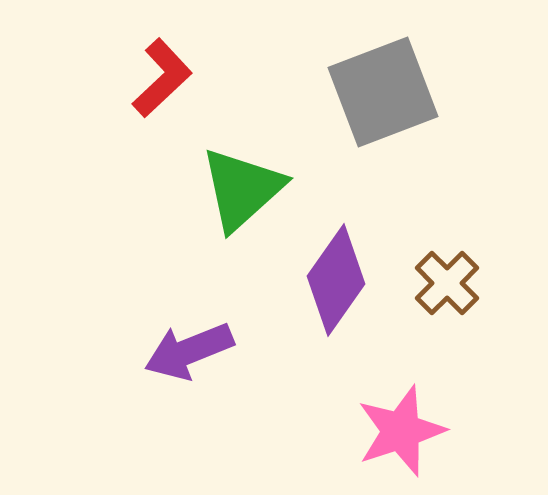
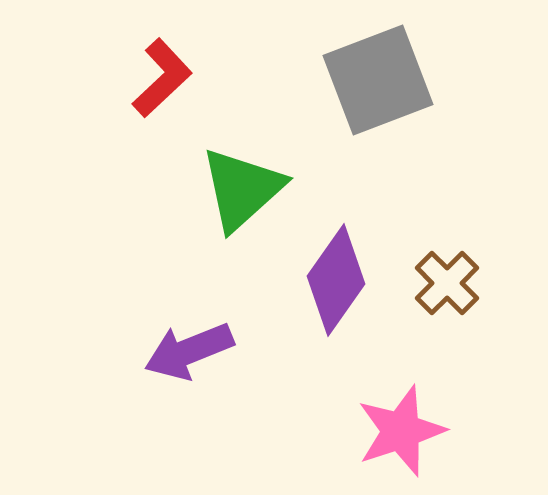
gray square: moved 5 px left, 12 px up
